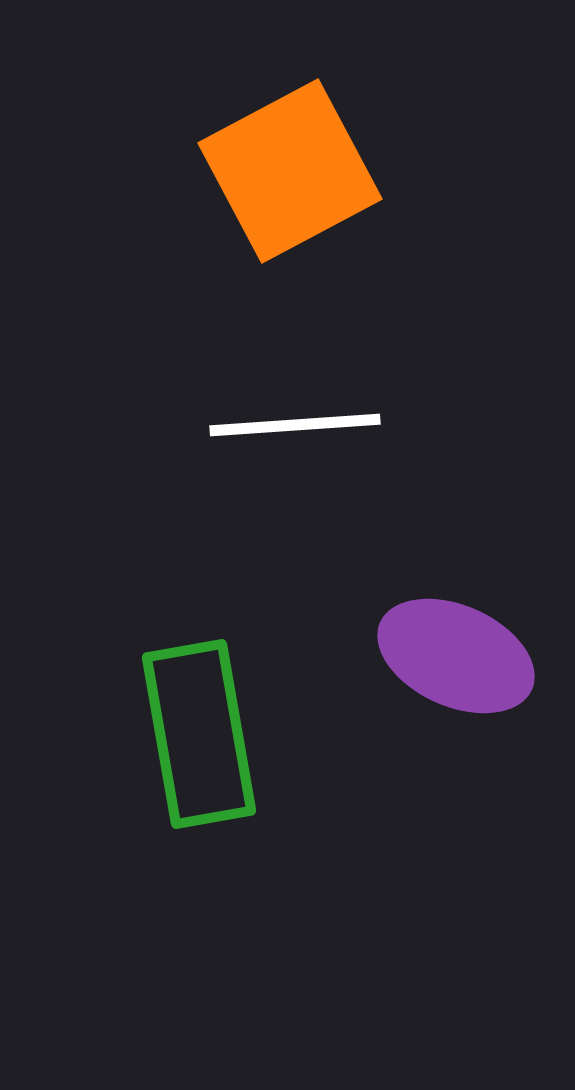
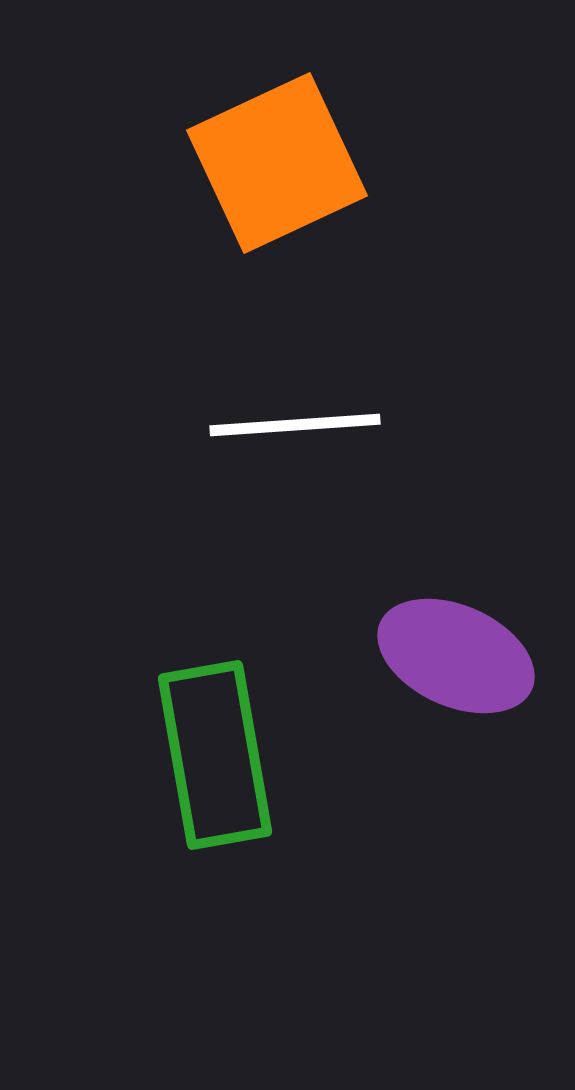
orange square: moved 13 px left, 8 px up; rotated 3 degrees clockwise
green rectangle: moved 16 px right, 21 px down
